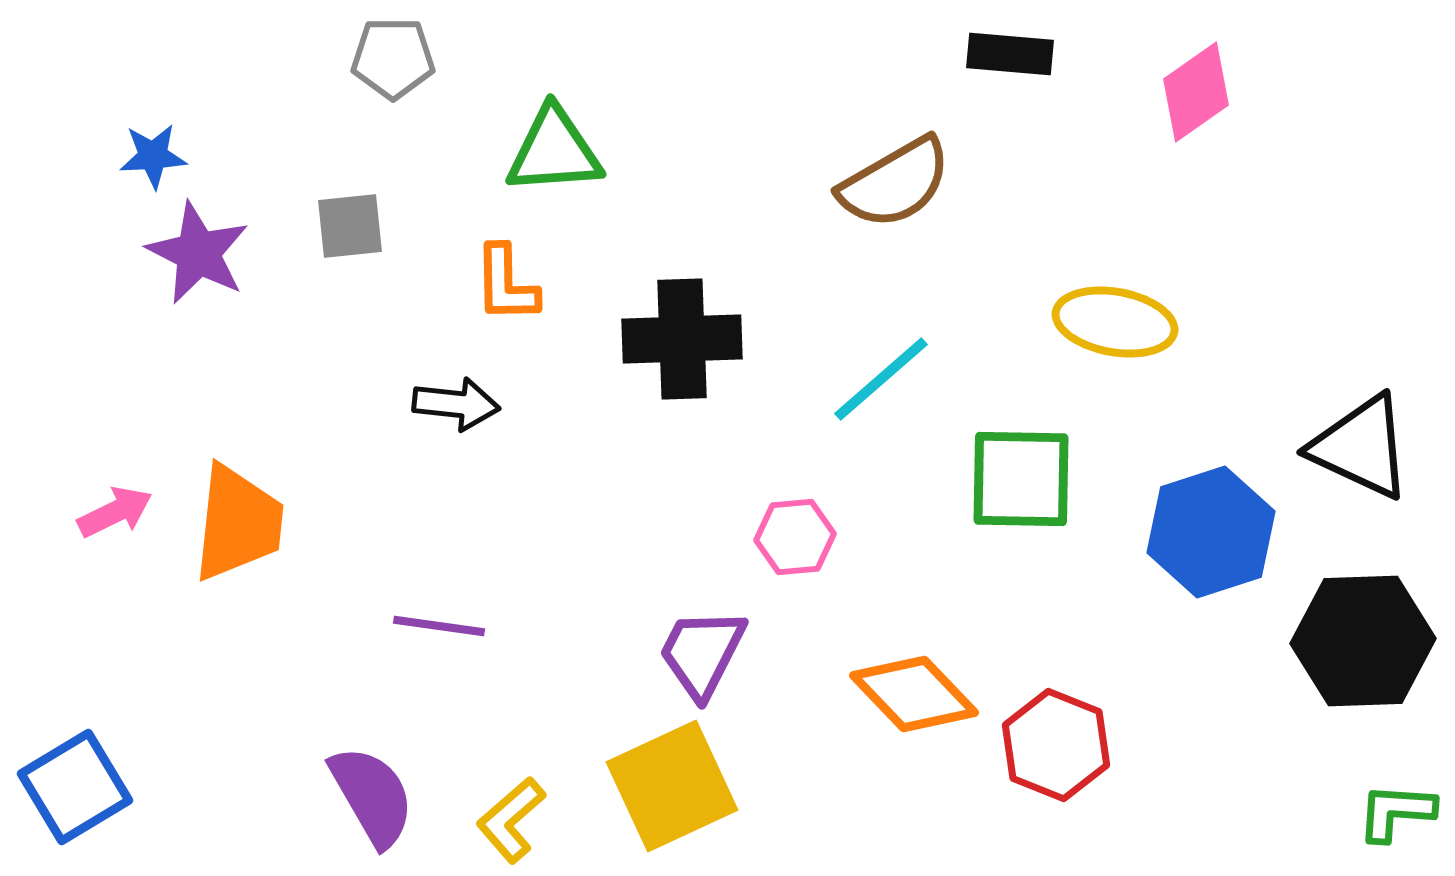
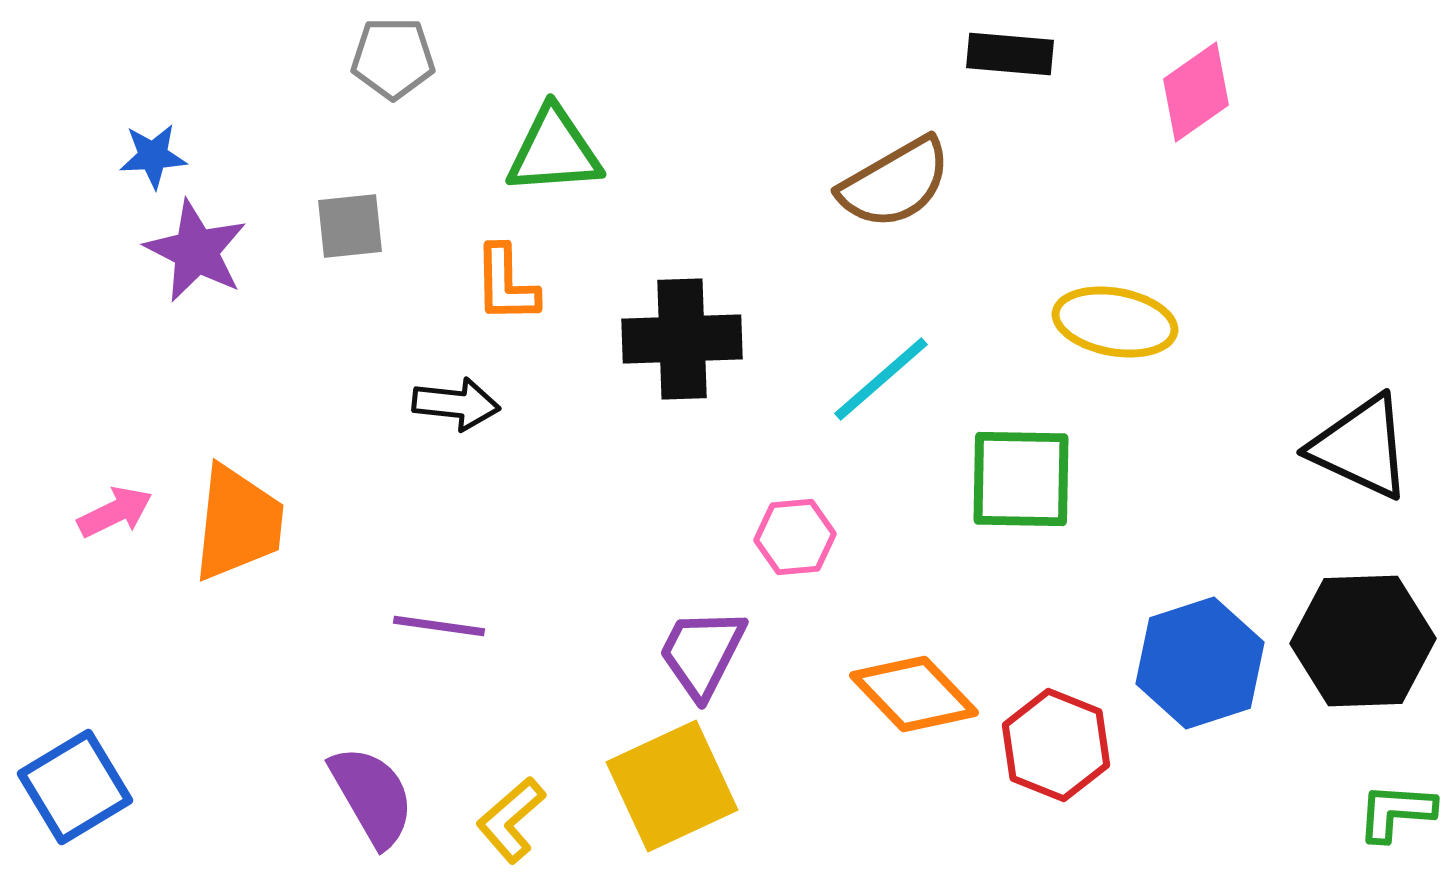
purple star: moved 2 px left, 2 px up
blue hexagon: moved 11 px left, 131 px down
